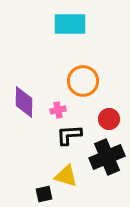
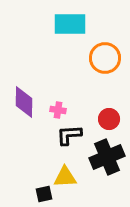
orange circle: moved 22 px right, 23 px up
pink cross: rotated 21 degrees clockwise
yellow triangle: moved 1 px left, 1 px down; rotated 20 degrees counterclockwise
